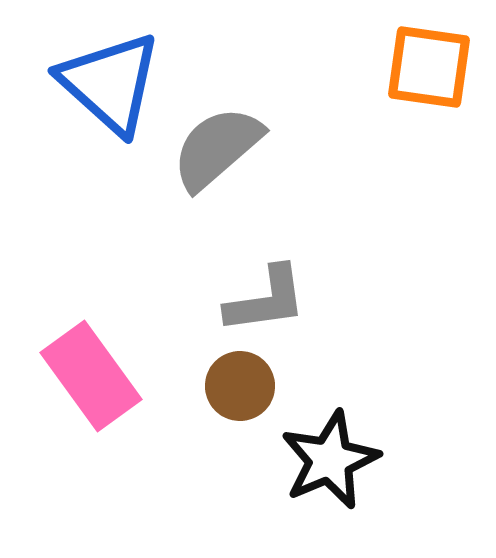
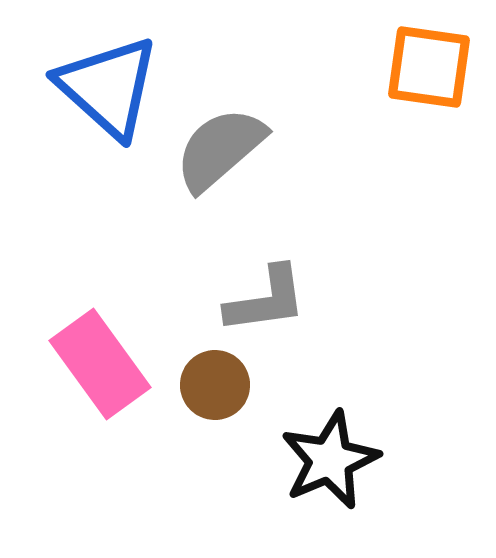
blue triangle: moved 2 px left, 4 px down
gray semicircle: moved 3 px right, 1 px down
pink rectangle: moved 9 px right, 12 px up
brown circle: moved 25 px left, 1 px up
